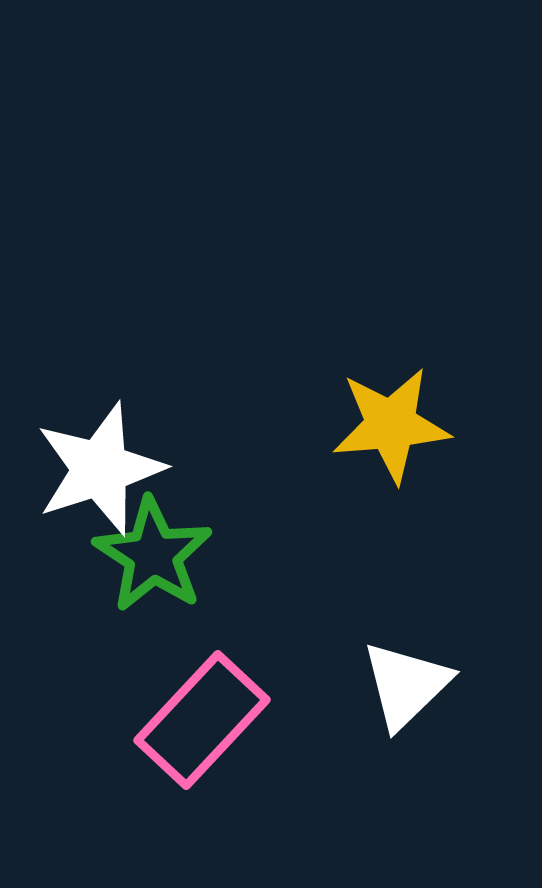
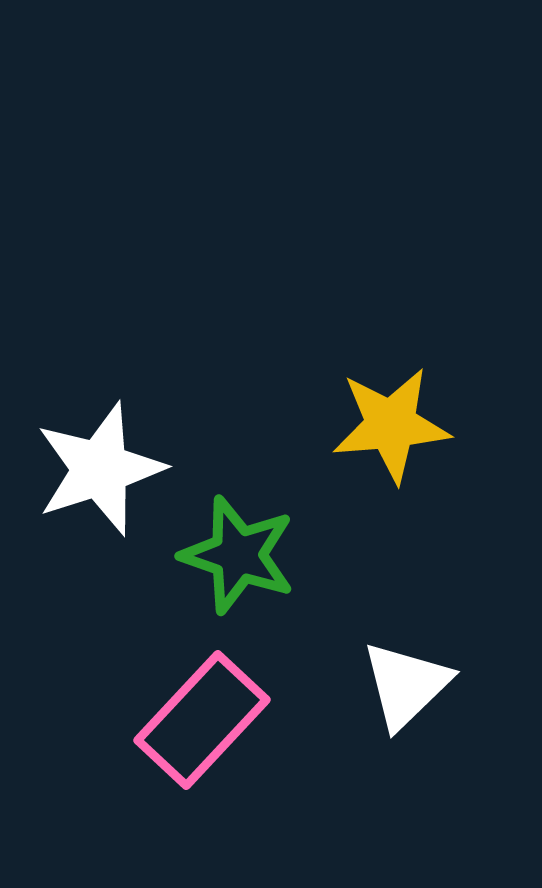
green star: moved 85 px right; rotated 14 degrees counterclockwise
